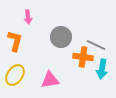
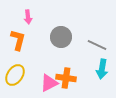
orange L-shape: moved 3 px right, 1 px up
gray line: moved 1 px right
orange cross: moved 17 px left, 21 px down
pink triangle: moved 1 px left, 3 px down; rotated 18 degrees counterclockwise
